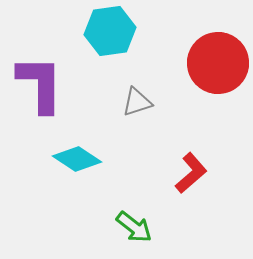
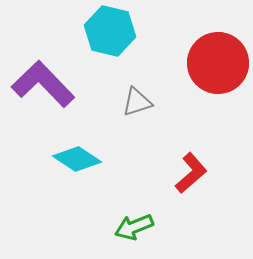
cyan hexagon: rotated 21 degrees clockwise
purple L-shape: moved 3 px right; rotated 44 degrees counterclockwise
green arrow: rotated 120 degrees clockwise
